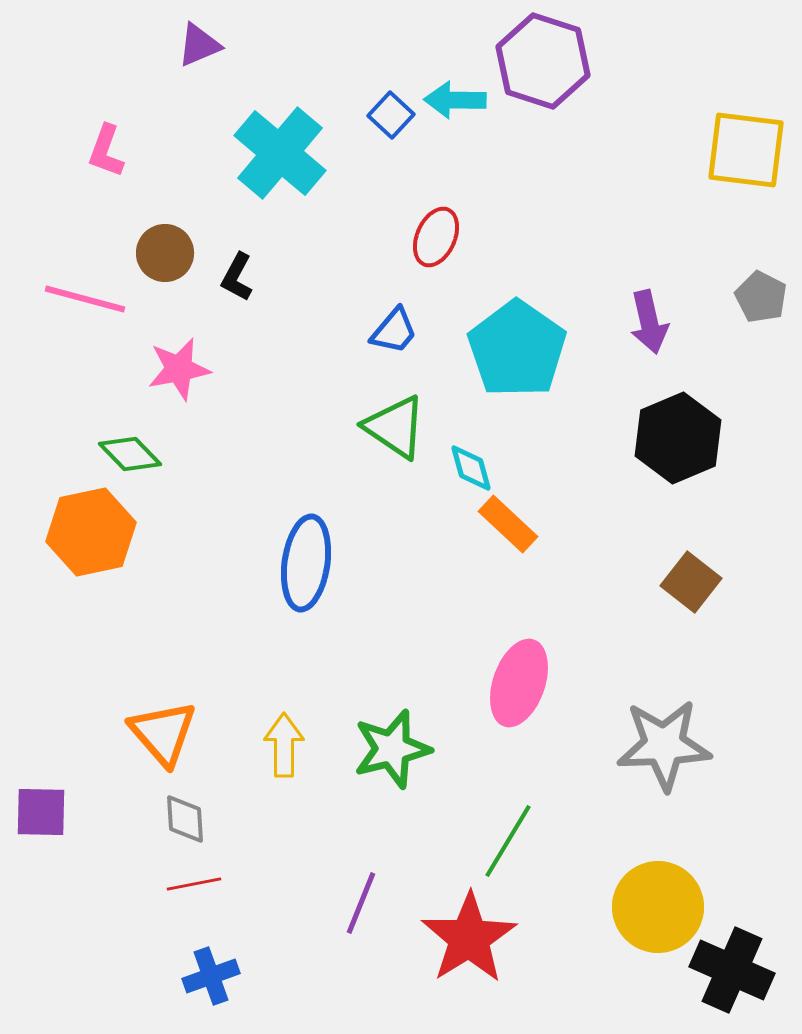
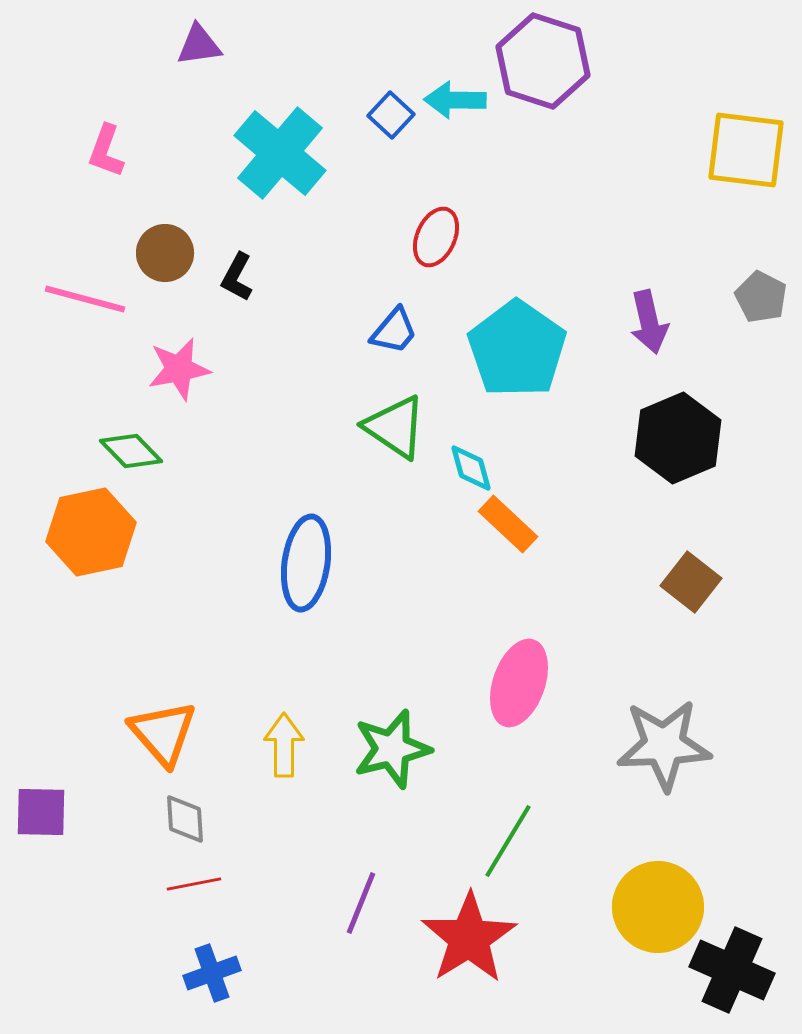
purple triangle: rotated 15 degrees clockwise
green diamond: moved 1 px right, 3 px up
blue cross: moved 1 px right, 3 px up
